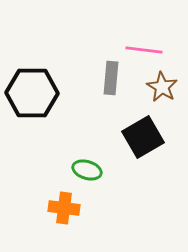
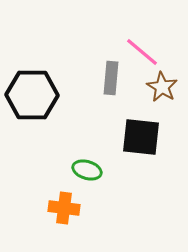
pink line: moved 2 px left, 2 px down; rotated 33 degrees clockwise
black hexagon: moved 2 px down
black square: moved 2 px left; rotated 36 degrees clockwise
